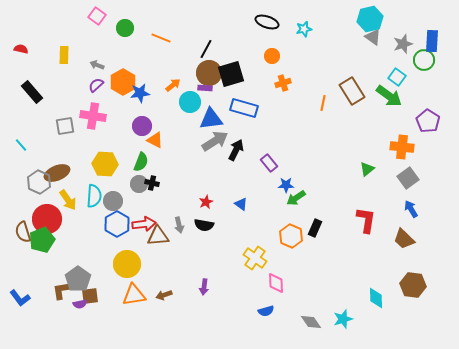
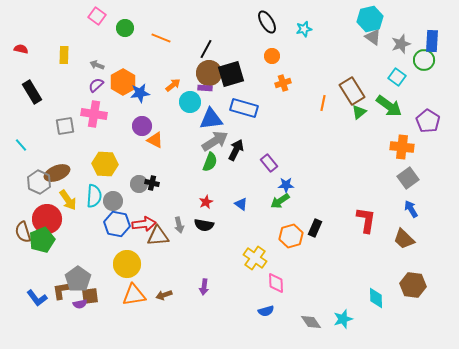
black ellipse at (267, 22): rotated 40 degrees clockwise
gray star at (403, 44): moved 2 px left
black rectangle at (32, 92): rotated 10 degrees clockwise
green arrow at (389, 96): moved 10 px down
pink cross at (93, 116): moved 1 px right, 2 px up
green semicircle at (141, 162): moved 69 px right
green triangle at (367, 169): moved 8 px left, 57 px up
green arrow at (296, 198): moved 16 px left, 3 px down
blue hexagon at (117, 224): rotated 20 degrees counterclockwise
orange hexagon at (291, 236): rotated 20 degrees clockwise
blue L-shape at (20, 298): moved 17 px right
